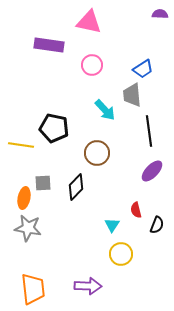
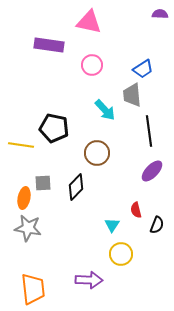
purple arrow: moved 1 px right, 6 px up
